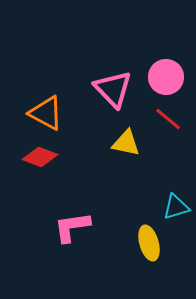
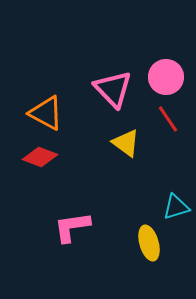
red line: rotated 16 degrees clockwise
yellow triangle: rotated 24 degrees clockwise
